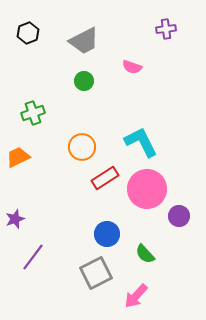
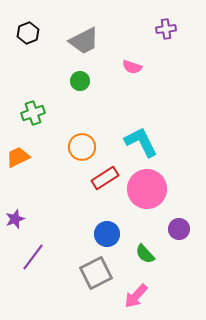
green circle: moved 4 px left
purple circle: moved 13 px down
